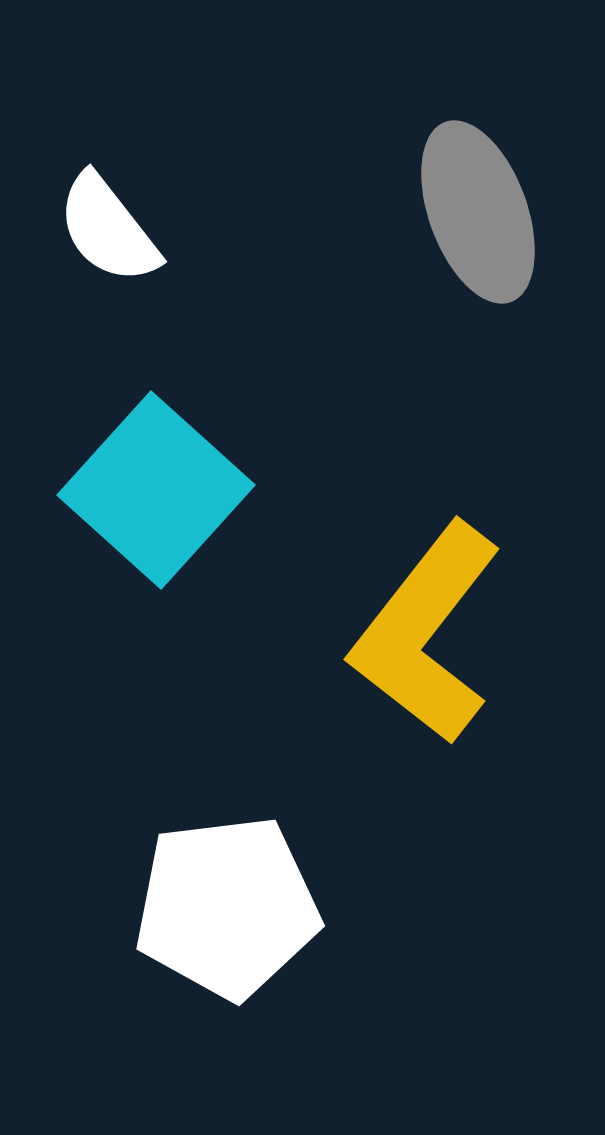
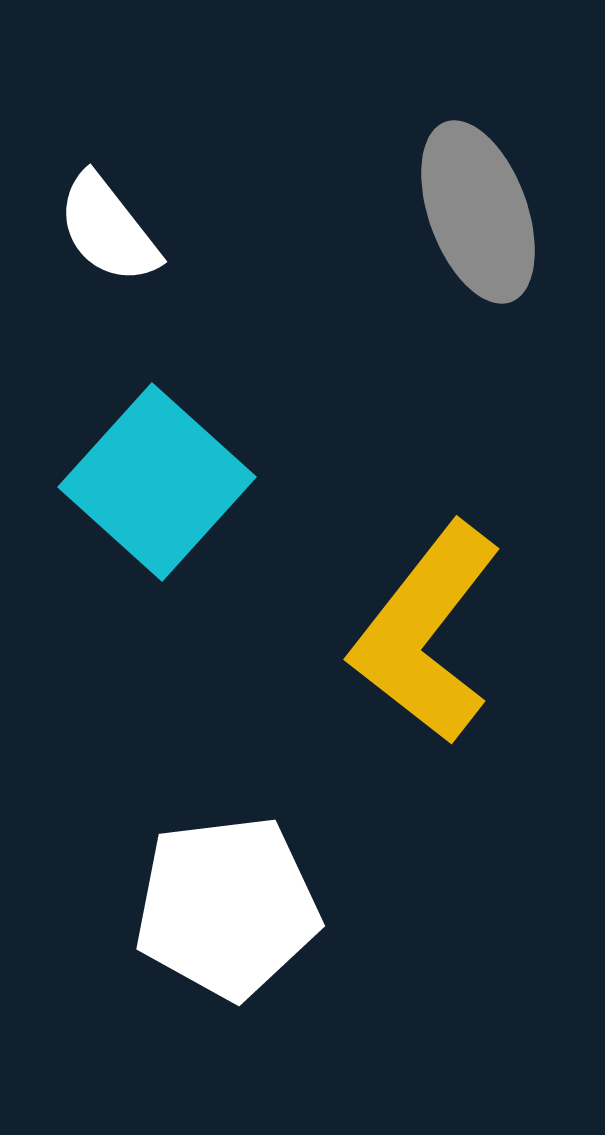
cyan square: moved 1 px right, 8 px up
